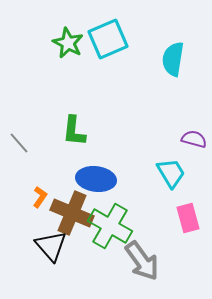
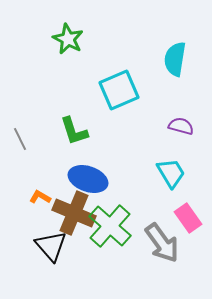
cyan square: moved 11 px right, 51 px down
green star: moved 4 px up
cyan semicircle: moved 2 px right
green L-shape: rotated 24 degrees counterclockwise
purple semicircle: moved 13 px left, 13 px up
gray line: moved 1 px right, 4 px up; rotated 15 degrees clockwise
blue ellipse: moved 8 px left; rotated 12 degrees clockwise
orange L-shape: rotated 95 degrees counterclockwise
brown cross: moved 2 px right
pink rectangle: rotated 20 degrees counterclockwise
green cross: rotated 12 degrees clockwise
gray arrow: moved 20 px right, 18 px up
